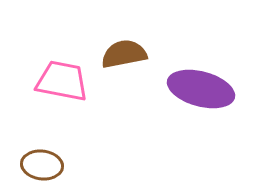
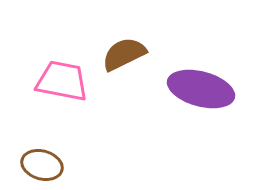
brown semicircle: rotated 15 degrees counterclockwise
brown ellipse: rotated 9 degrees clockwise
